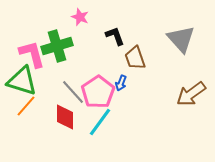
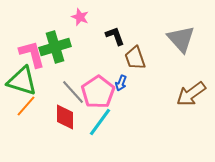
green cross: moved 2 px left, 1 px down
